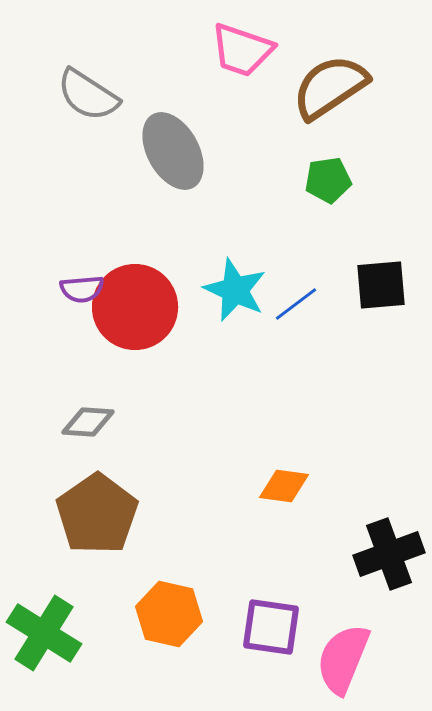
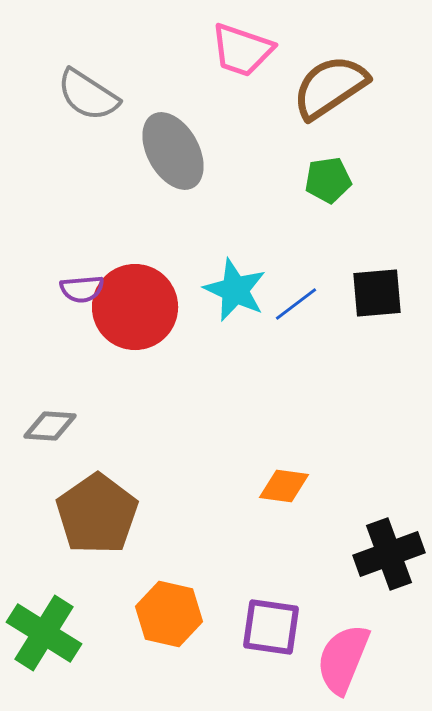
black square: moved 4 px left, 8 px down
gray diamond: moved 38 px left, 4 px down
